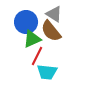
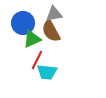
gray triangle: rotated 42 degrees counterclockwise
blue circle: moved 3 px left, 1 px down
brown semicircle: rotated 10 degrees clockwise
red line: moved 4 px down
